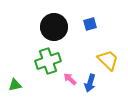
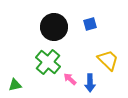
green cross: moved 1 px down; rotated 30 degrees counterclockwise
blue arrow: rotated 18 degrees counterclockwise
